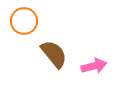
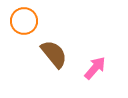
pink arrow: moved 1 px right, 2 px down; rotated 35 degrees counterclockwise
